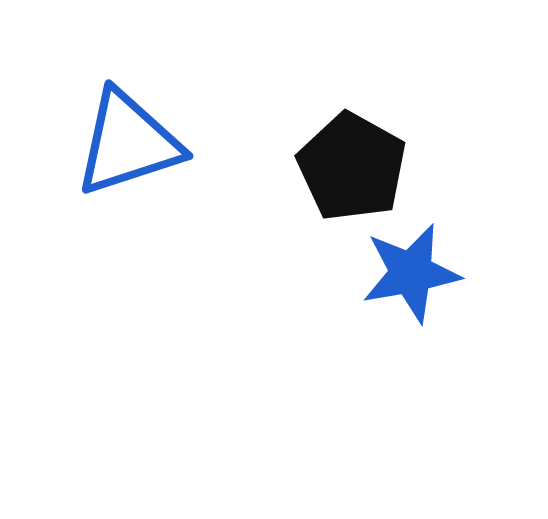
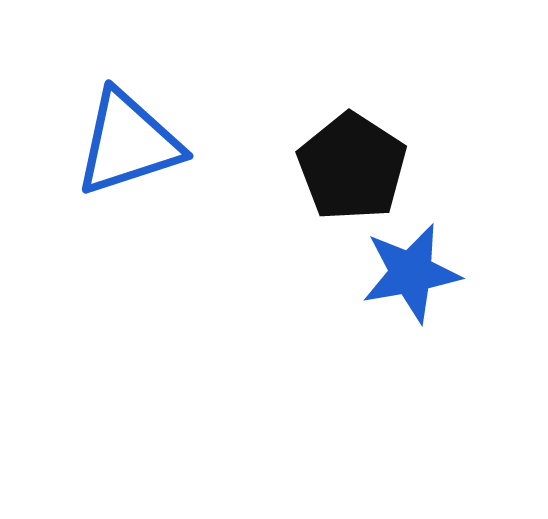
black pentagon: rotated 4 degrees clockwise
